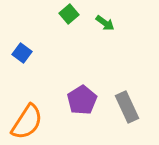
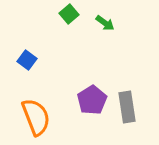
blue square: moved 5 px right, 7 px down
purple pentagon: moved 10 px right
gray rectangle: rotated 16 degrees clockwise
orange semicircle: moved 9 px right, 5 px up; rotated 54 degrees counterclockwise
